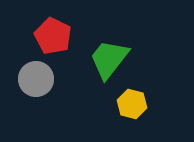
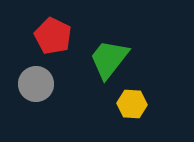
gray circle: moved 5 px down
yellow hexagon: rotated 12 degrees counterclockwise
